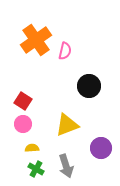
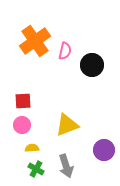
orange cross: moved 1 px left, 1 px down
black circle: moved 3 px right, 21 px up
red square: rotated 36 degrees counterclockwise
pink circle: moved 1 px left, 1 px down
purple circle: moved 3 px right, 2 px down
